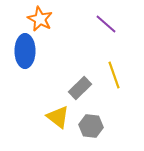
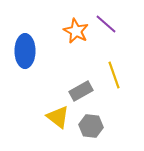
orange star: moved 36 px right, 12 px down
gray rectangle: moved 1 px right, 3 px down; rotated 15 degrees clockwise
